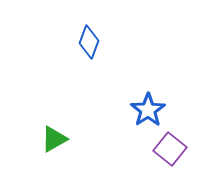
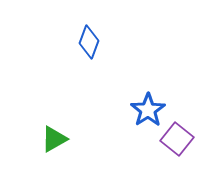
purple square: moved 7 px right, 10 px up
